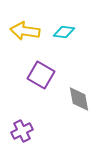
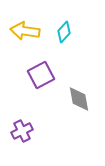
cyan diamond: rotated 55 degrees counterclockwise
purple square: rotated 32 degrees clockwise
